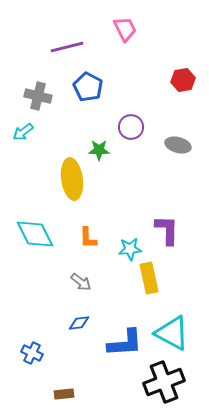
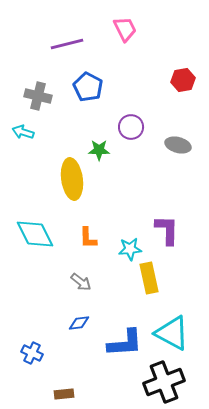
purple line: moved 3 px up
cyan arrow: rotated 55 degrees clockwise
